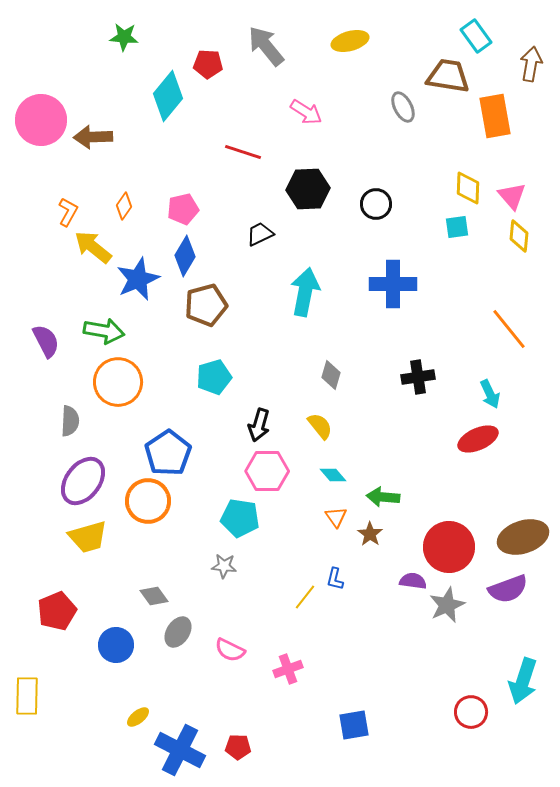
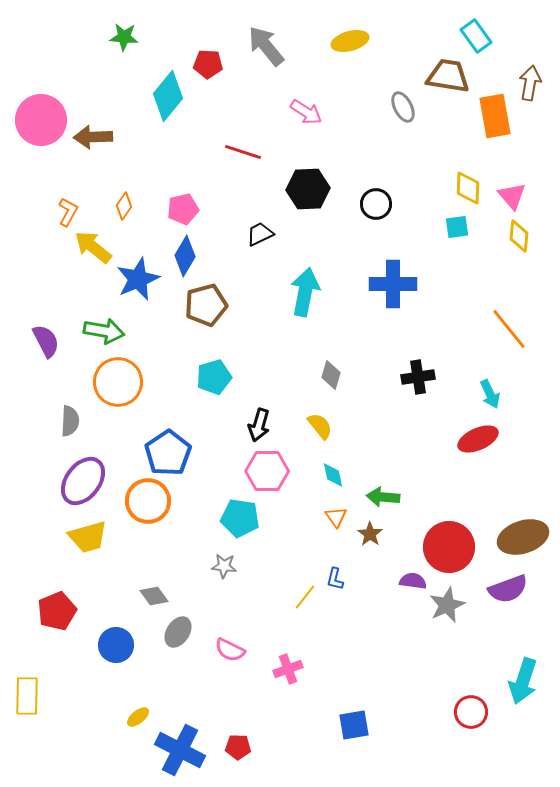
brown arrow at (531, 64): moved 1 px left, 19 px down
cyan diamond at (333, 475): rotated 28 degrees clockwise
